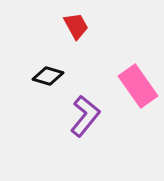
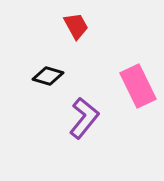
pink rectangle: rotated 9 degrees clockwise
purple L-shape: moved 1 px left, 2 px down
